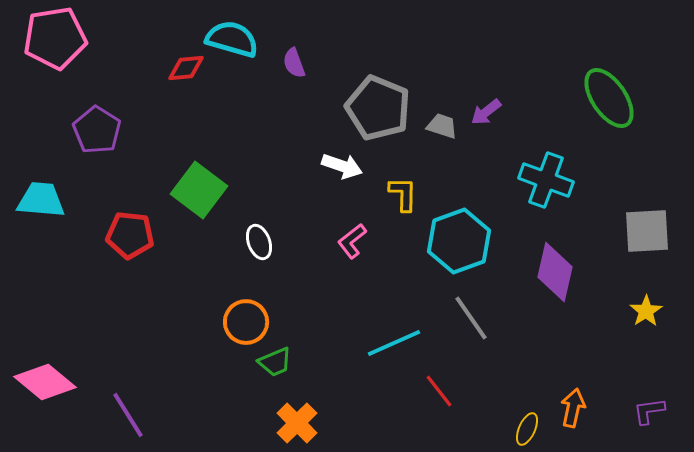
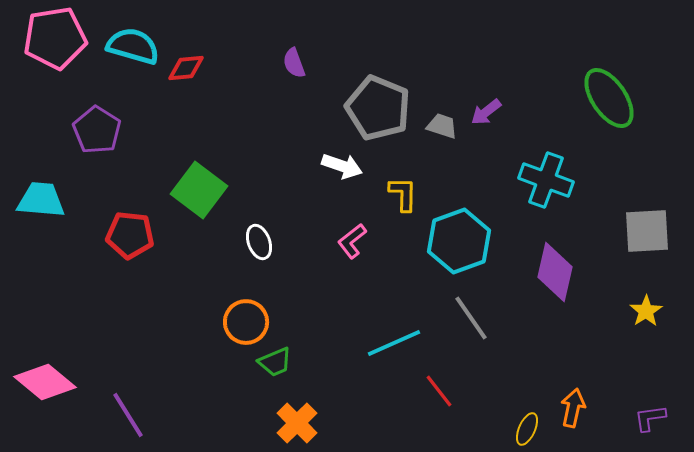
cyan semicircle: moved 99 px left, 7 px down
purple L-shape: moved 1 px right, 7 px down
